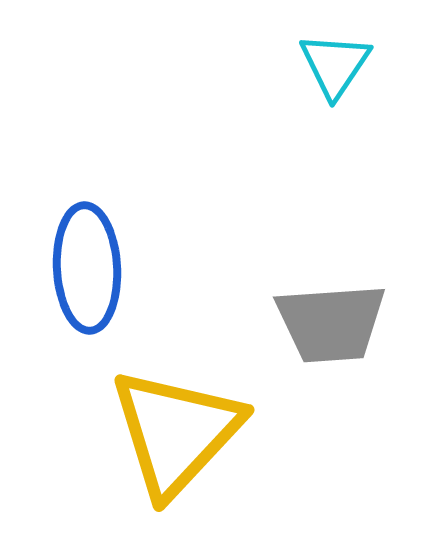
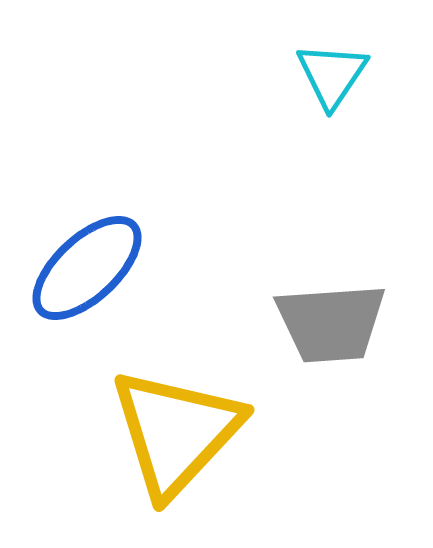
cyan triangle: moved 3 px left, 10 px down
blue ellipse: rotated 50 degrees clockwise
